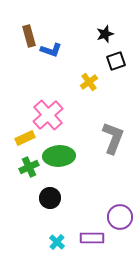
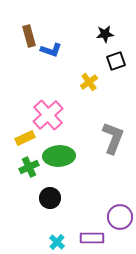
black star: rotated 12 degrees clockwise
